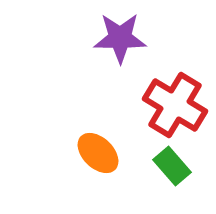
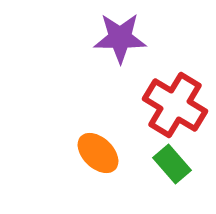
green rectangle: moved 2 px up
